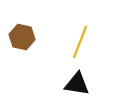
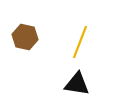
brown hexagon: moved 3 px right
